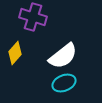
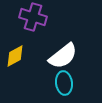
yellow diamond: moved 3 px down; rotated 20 degrees clockwise
cyan ellipse: rotated 75 degrees counterclockwise
